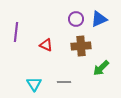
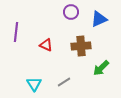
purple circle: moved 5 px left, 7 px up
gray line: rotated 32 degrees counterclockwise
